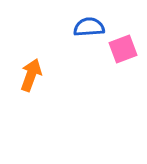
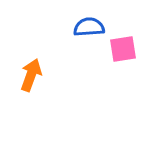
pink square: rotated 12 degrees clockwise
